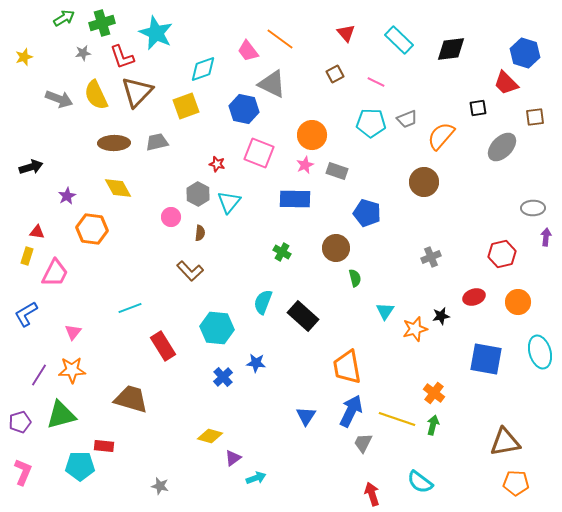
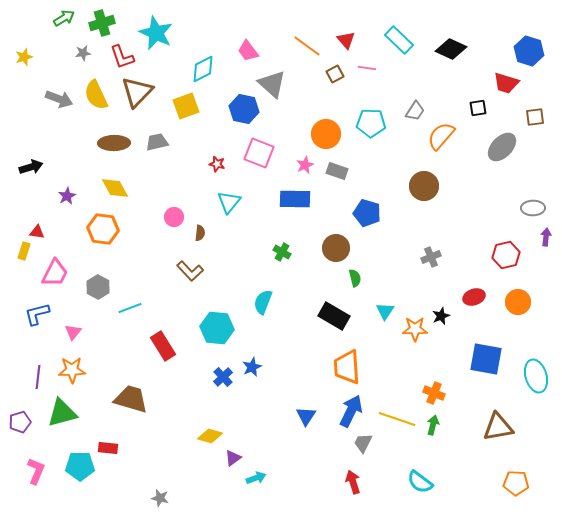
red triangle at (346, 33): moved 7 px down
orange line at (280, 39): moved 27 px right, 7 px down
black diamond at (451, 49): rotated 32 degrees clockwise
blue hexagon at (525, 53): moved 4 px right, 2 px up
cyan diamond at (203, 69): rotated 8 degrees counterclockwise
pink line at (376, 82): moved 9 px left, 14 px up; rotated 18 degrees counterclockwise
red trapezoid at (506, 83): rotated 28 degrees counterclockwise
gray triangle at (272, 84): rotated 16 degrees clockwise
gray trapezoid at (407, 119): moved 8 px right, 8 px up; rotated 35 degrees counterclockwise
orange circle at (312, 135): moved 14 px right, 1 px up
brown circle at (424, 182): moved 4 px down
yellow diamond at (118, 188): moved 3 px left
gray hexagon at (198, 194): moved 100 px left, 93 px down
pink circle at (171, 217): moved 3 px right
orange hexagon at (92, 229): moved 11 px right
red hexagon at (502, 254): moved 4 px right, 1 px down
yellow rectangle at (27, 256): moved 3 px left, 5 px up
blue L-shape at (26, 314): moved 11 px right; rotated 16 degrees clockwise
black rectangle at (303, 316): moved 31 px right; rotated 12 degrees counterclockwise
black star at (441, 316): rotated 12 degrees counterclockwise
orange star at (415, 329): rotated 15 degrees clockwise
cyan ellipse at (540, 352): moved 4 px left, 24 px down
blue star at (256, 363): moved 4 px left, 4 px down; rotated 30 degrees counterclockwise
orange trapezoid at (347, 367): rotated 6 degrees clockwise
purple line at (39, 375): moved 1 px left, 2 px down; rotated 25 degrees counterclockwise
orange cross at (434, 393): rotated 15 degrees counterclockwise
green triangle at (61, 415): moved 1 px right, 2 px up
brown triangle at (505, 442): moved 7 px left, 15 px up
red rectangle at (104, 446): moved 4 px right, 2 px down
pink L-shape at (23, 472): moved 13 px right, 1 px up
gray star at (160, 486): moved 12 px down
red arrow at (372, 494): moved 19 px left, 12 px up
